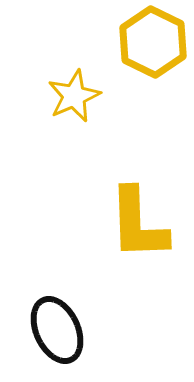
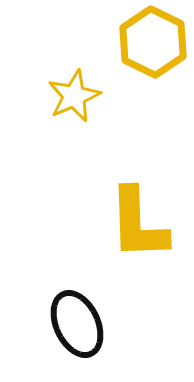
black ellipse: moved 20 px right, 6 px up
